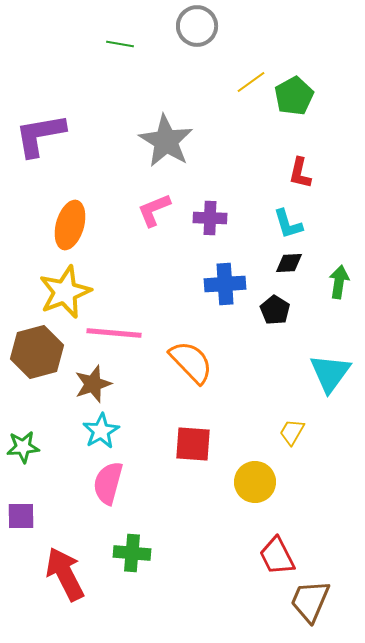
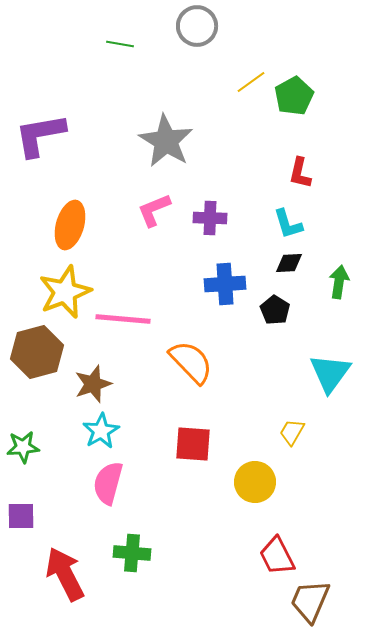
pink line: moved 9 px right, 14 px up
